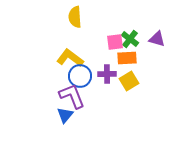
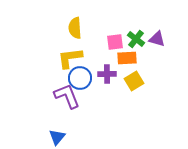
yellow semicircle: moved 11 px down
green cross: moved 6 px right
yellow L-shape: rotated 44 degrees counterclockwise
blue circle: moved 2 px down
yellow square: moved 5 px right
purple L-shape: moved 5 px left
blue triangle: moved 8 px left, 22 px down
